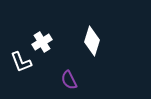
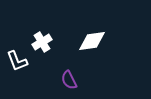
white diamond: rotated 64 degrees clockwise
white L-shape: moved 4 px left, 1 px up
